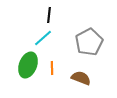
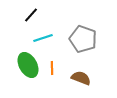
black line: moved 18 px left; rotated 35 degrees clockwise
cyan line: rotated 24 degrees clockwise
gray pentagon: moved 6 px left, 3 px up; rotated 24 degrees counterclockwise
green ellipse: rotated 50 degrees counterclockwise
